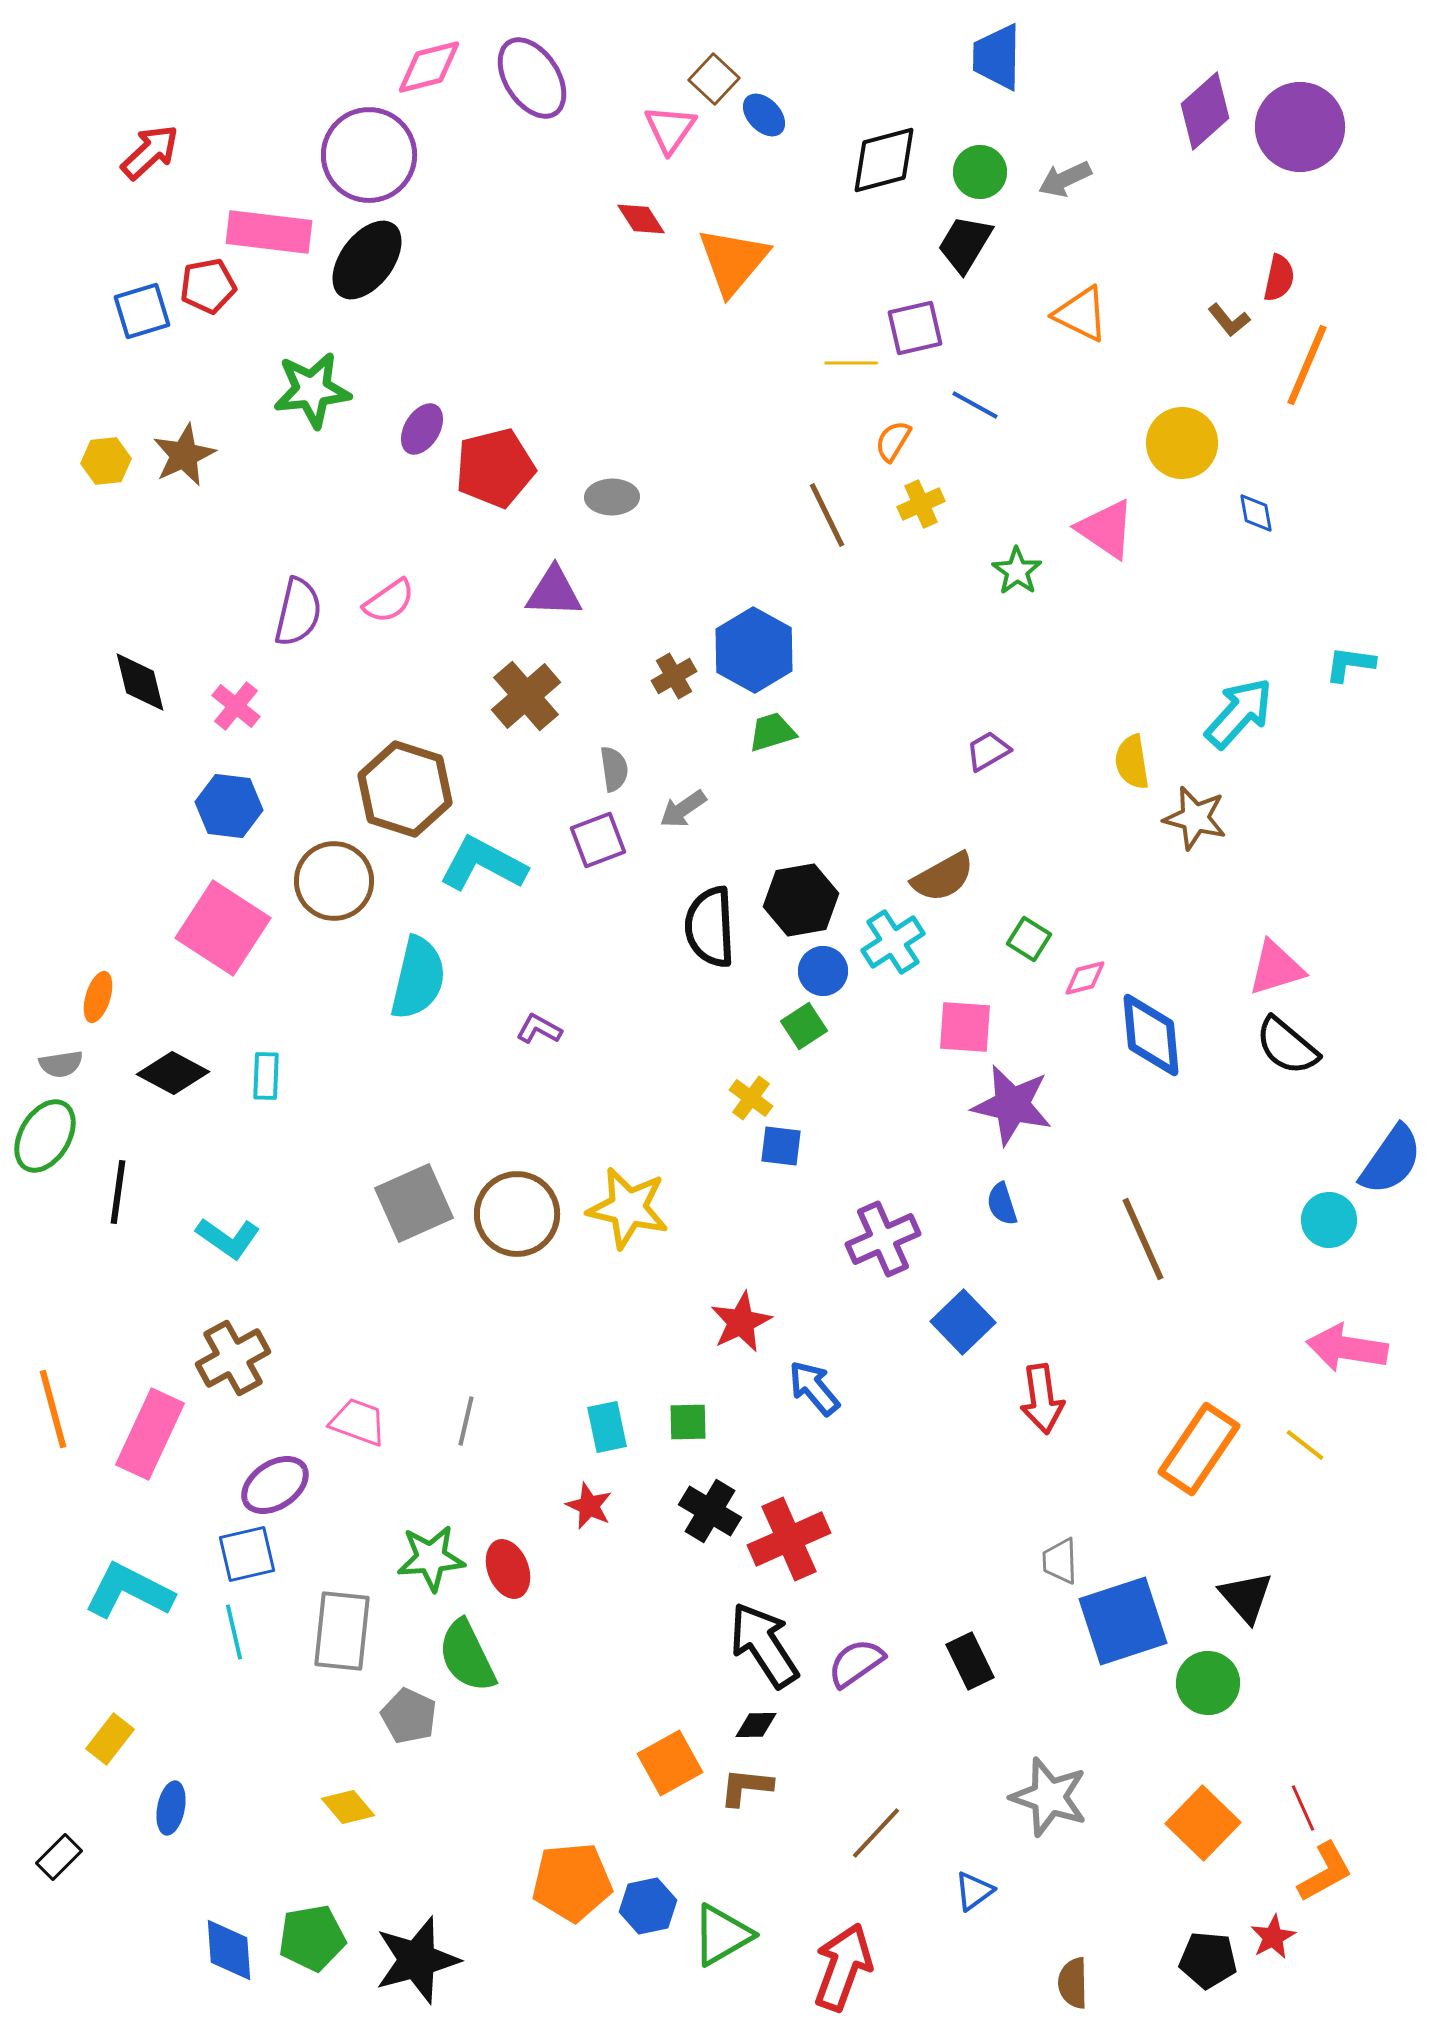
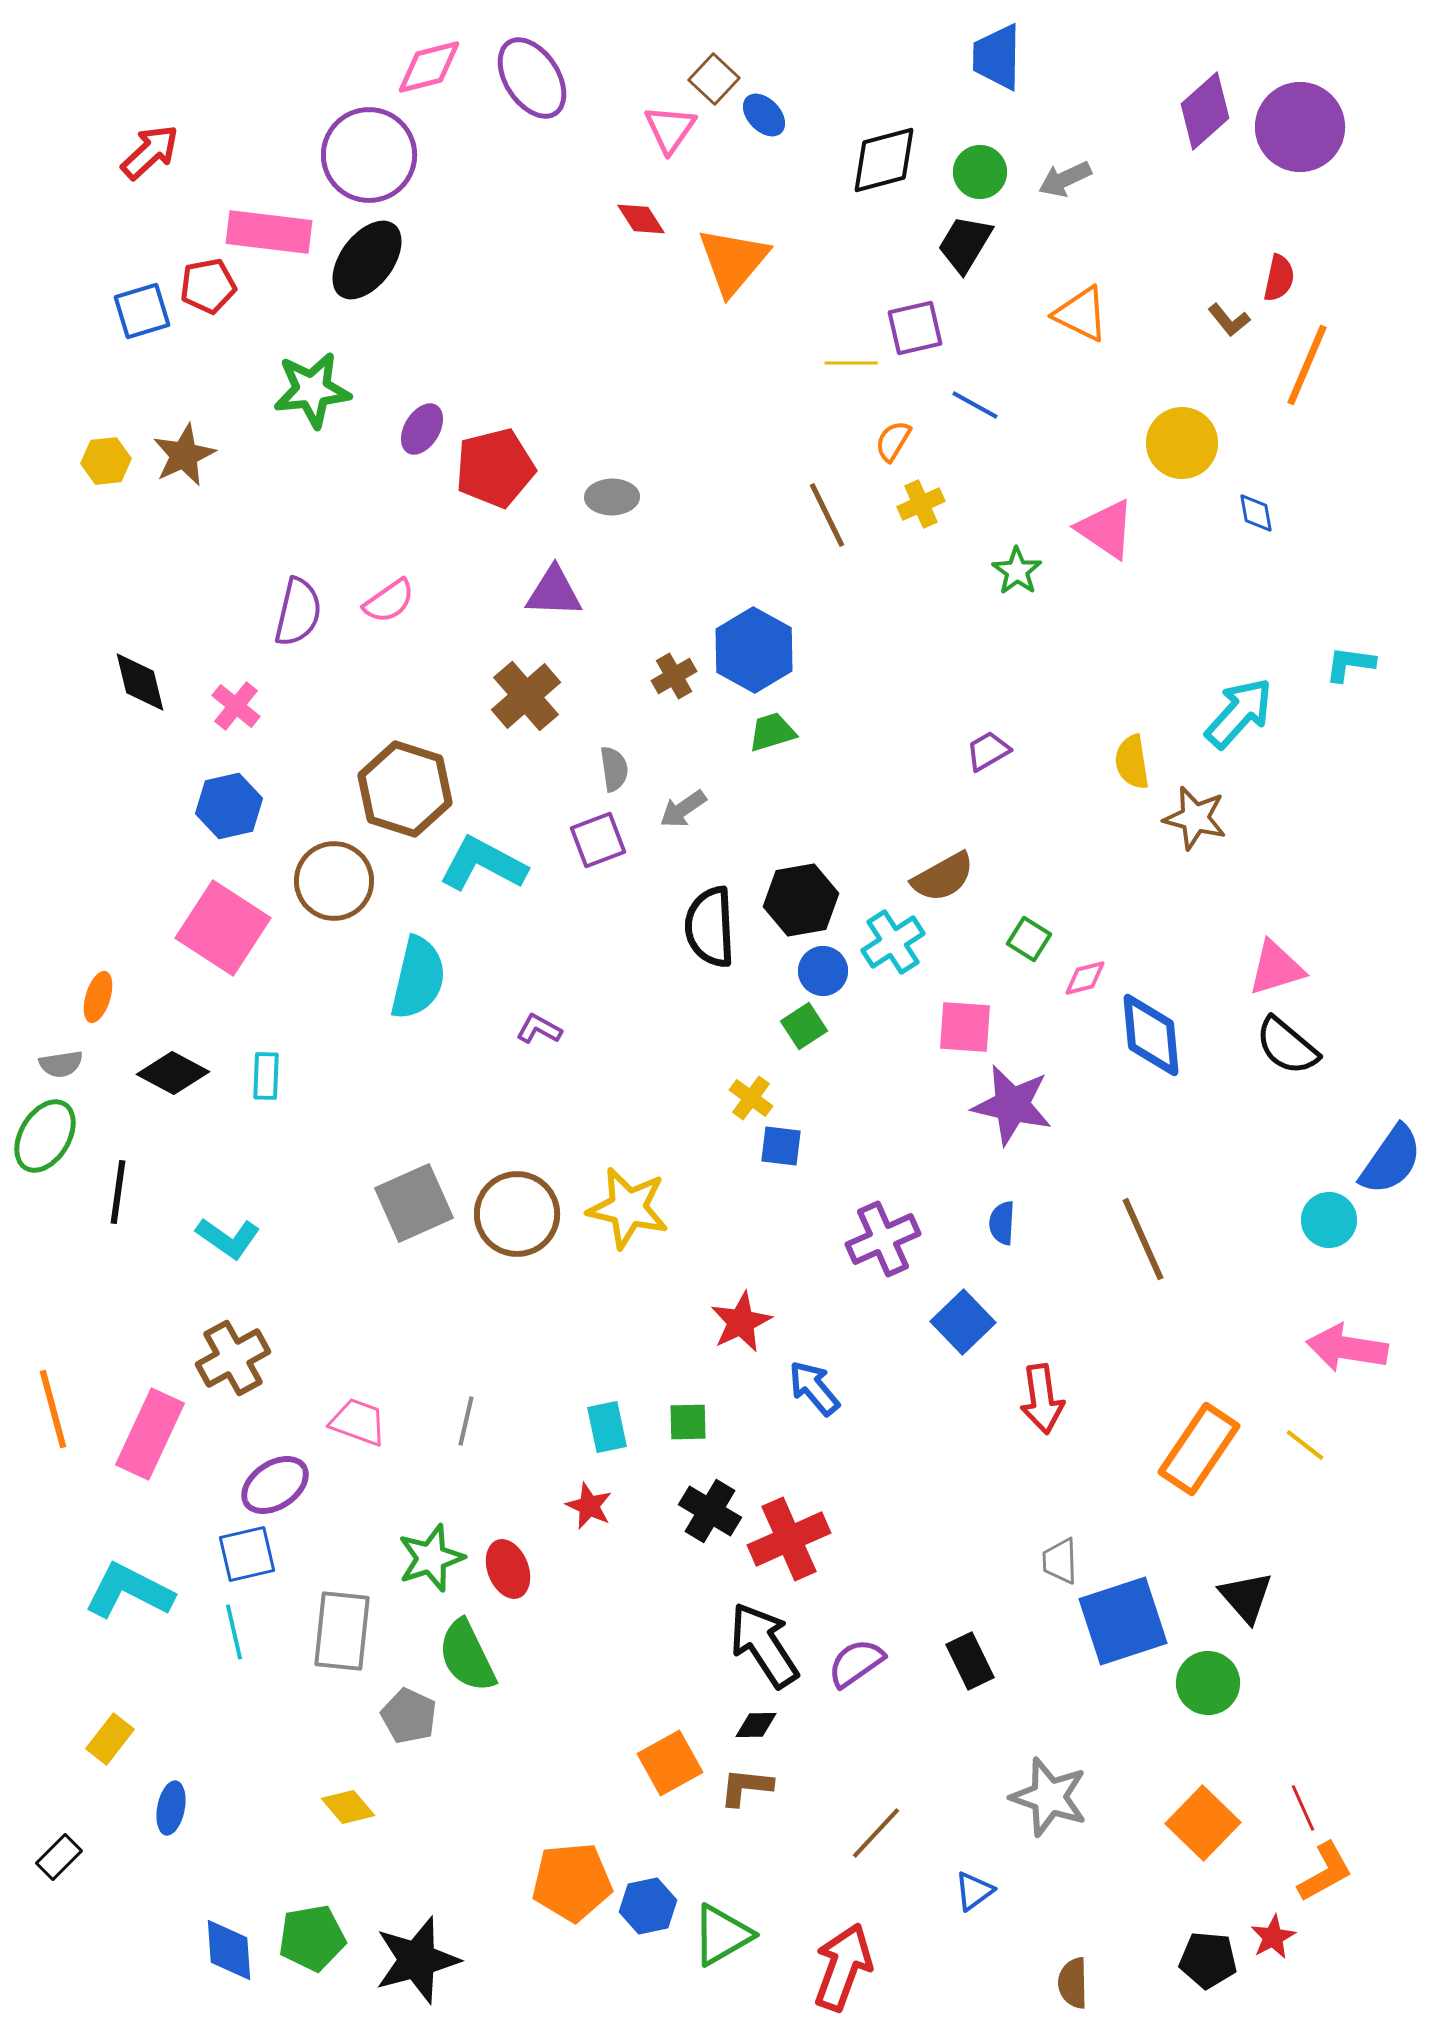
blue hexagon at (229, 806): rotated 20 degrees counterclockwise
blue semicircle at (1002, 1204): moved 19 px down; rotated 21 degrees clockwise
green star at (431, 1558): rotated 14 degrees counterclockwise
